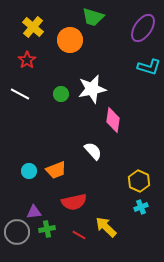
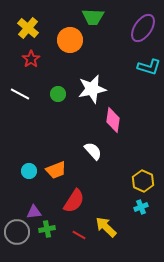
green trapezoid: rotated 15 degrees counterclockwise
yellow cross: moved 5 px left, 1 px down
red star: moved 4 px right, 1 px up
green circle: moved 3 px left
yellow hexagon: moved 4 px right
red semicircle: moved 1 px up; rotated 45 degrees counterclockwise
